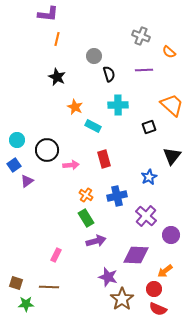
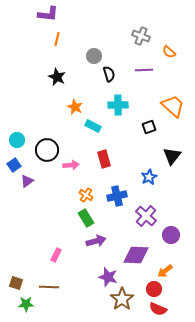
orange trapezoid: moved 1 px right, 1 px down
